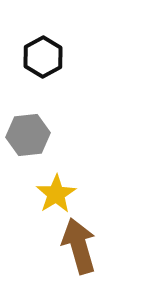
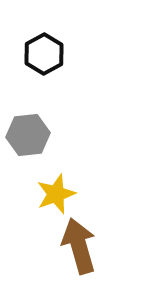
black hexagon: moved 1 px right, 3 px up
yellow star: rotated 12 degrees clockwise
